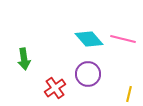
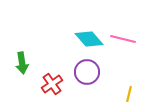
green arrow: moved 2 px left, 4 px down
purple circle: moved 1 px left, 2 px up
red cross: moved 3 px left, 4 px up
